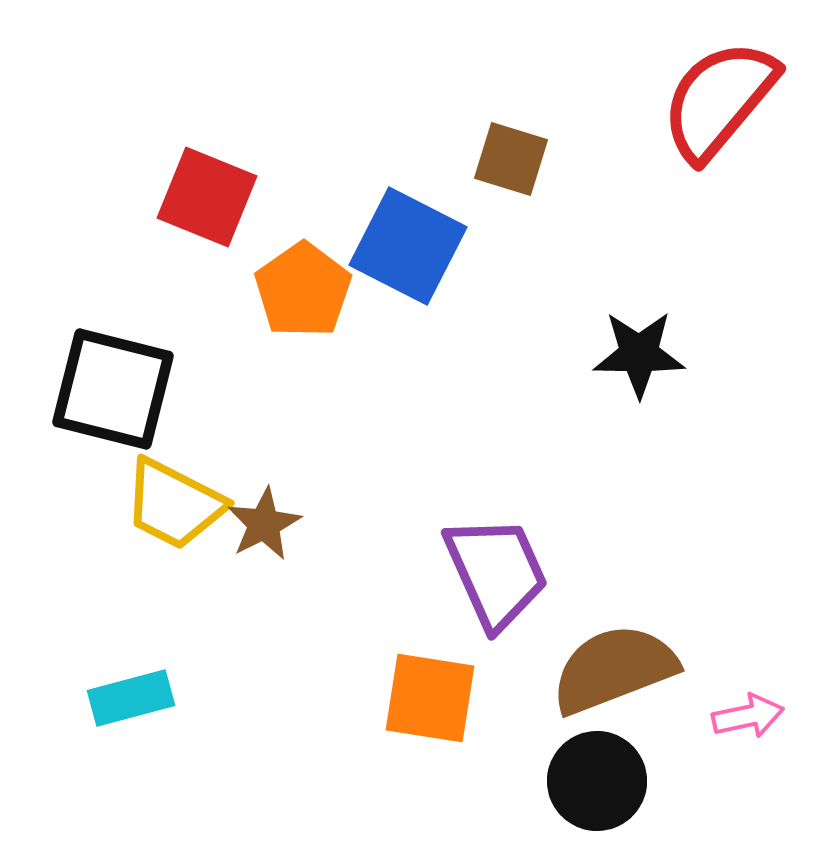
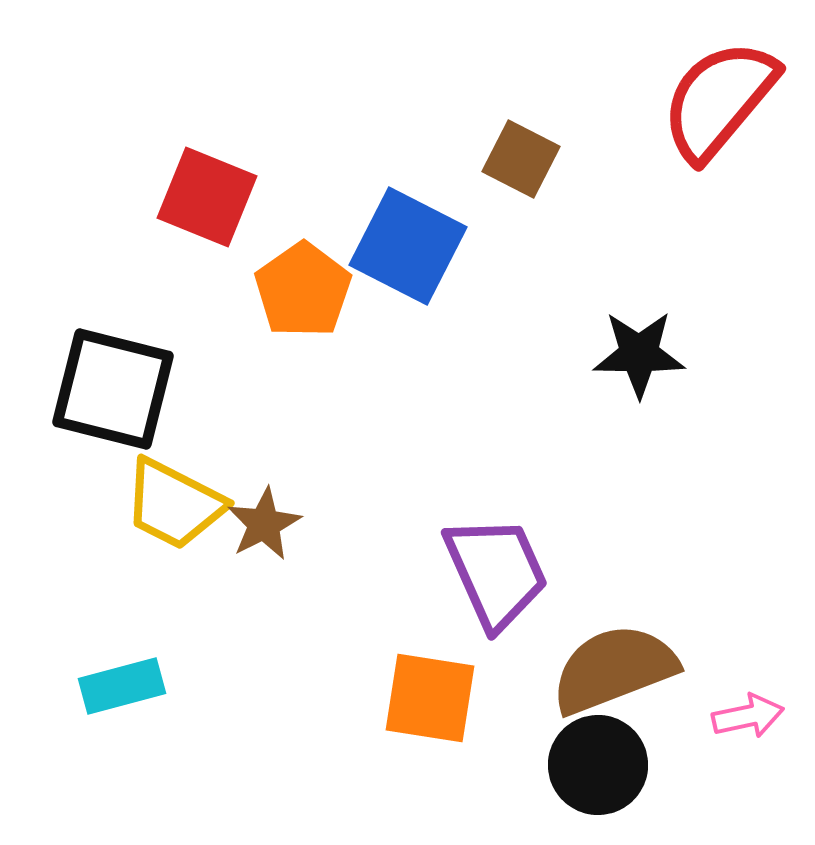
brown square: moved 10 px right; rotated 10 degrees clockwise
cyan rectangle: moved 9 px left, 12 px up
black circle: moved 1 px right, 16 px up
